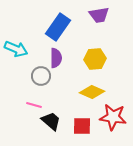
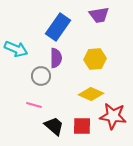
yellow diamond: moved 1 px left, 2 px down
red star: moved 1 px up
black trapezoid: moved 3 px right, 5 px down
